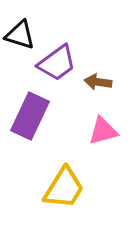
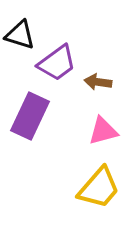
yellow trapezoid: moved 35 px right; rotated 9 degrees clockwise
